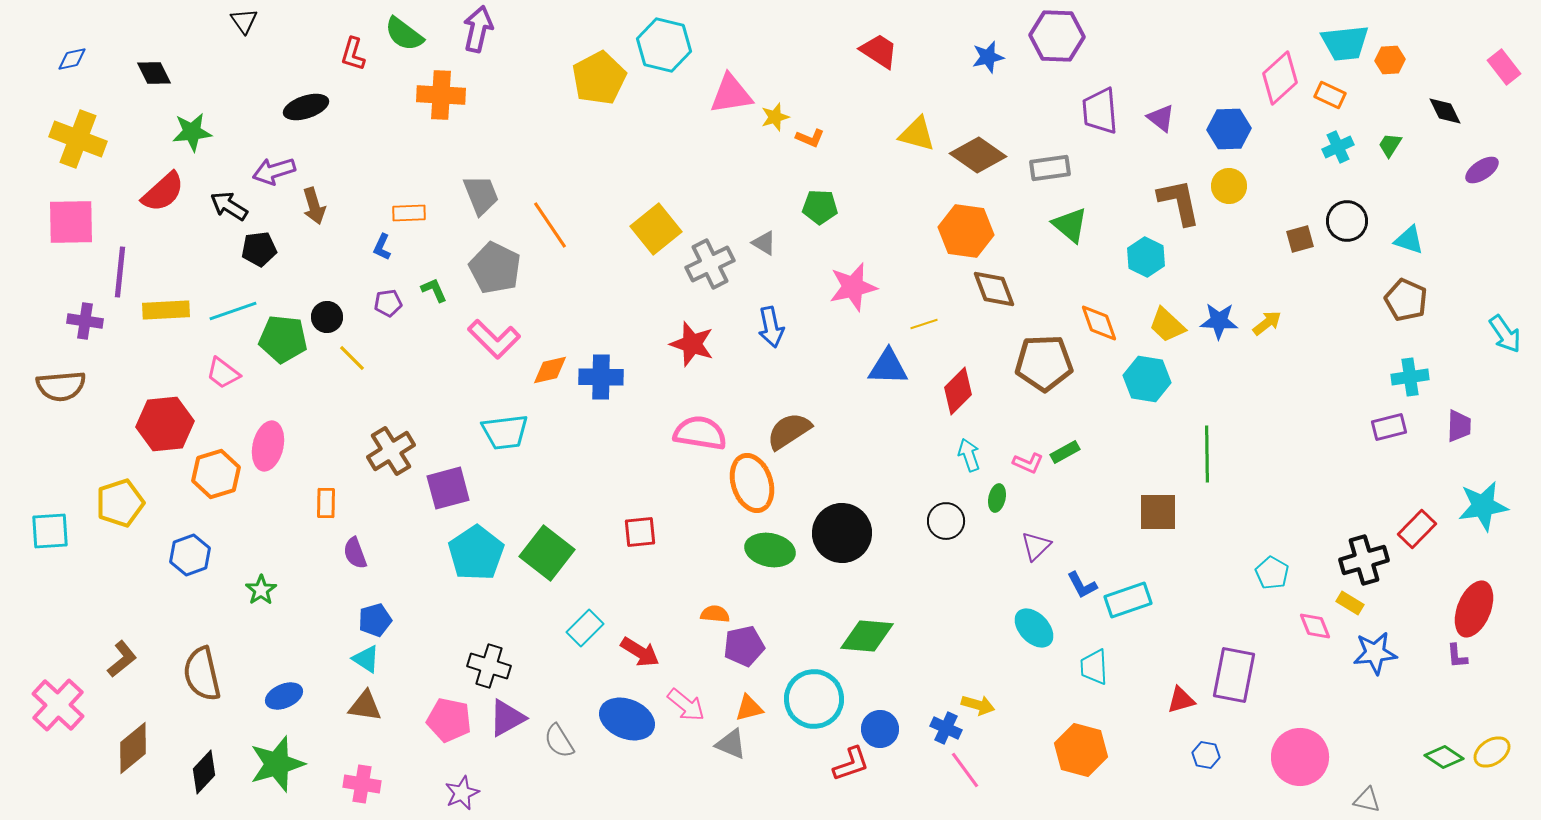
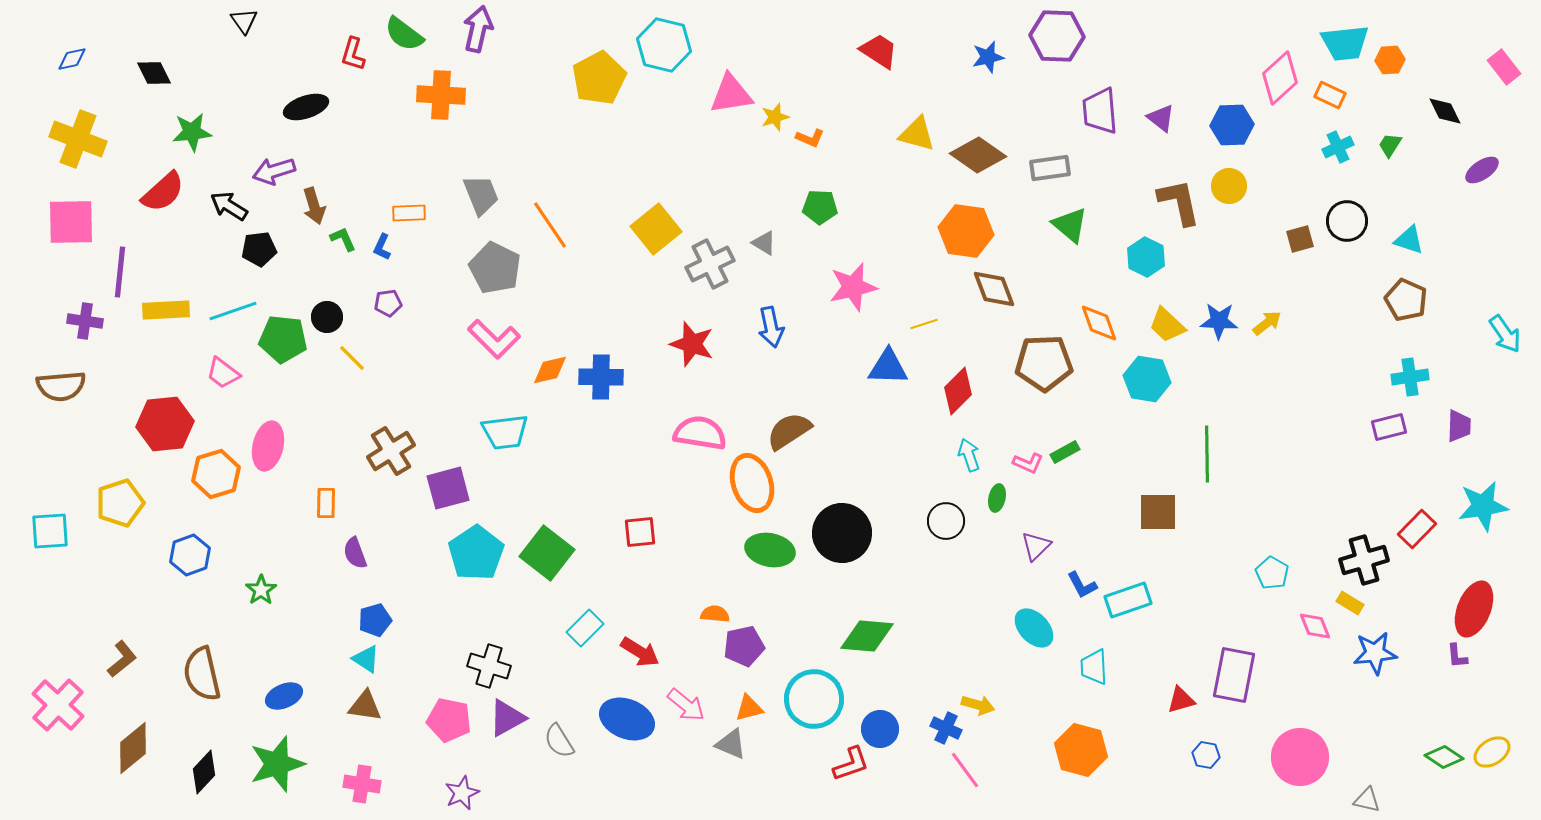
blue hexagon at (1229, 129): moved 3 px right, 4 px up
green L-shape at (434, 290): moved 91 px left, 51 px up
